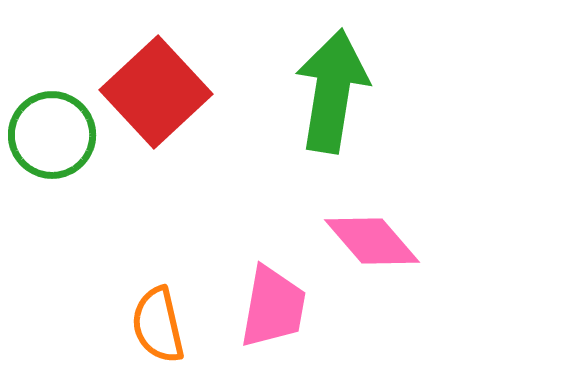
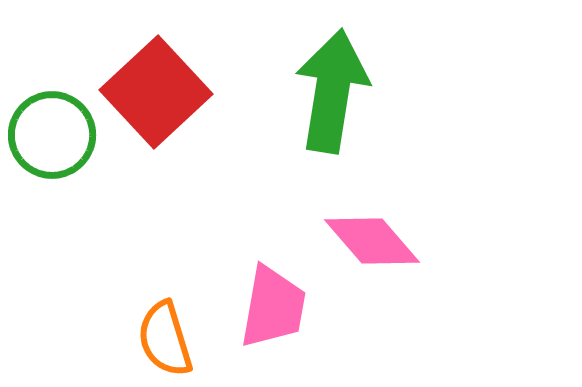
orange semicircle: moved 7 px right, 14 px down; rotated 4 degrees counterclockwise
